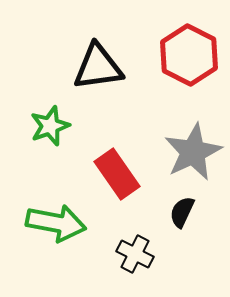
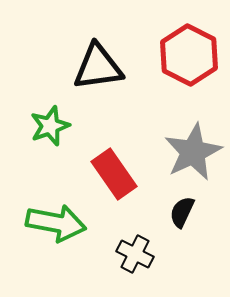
red rectangle: moved 3 px left
